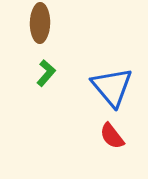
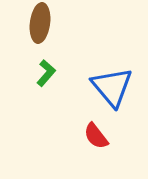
brown ellipse: rotated 6 degrees clockwise
red semicircle: moved 16 px left
